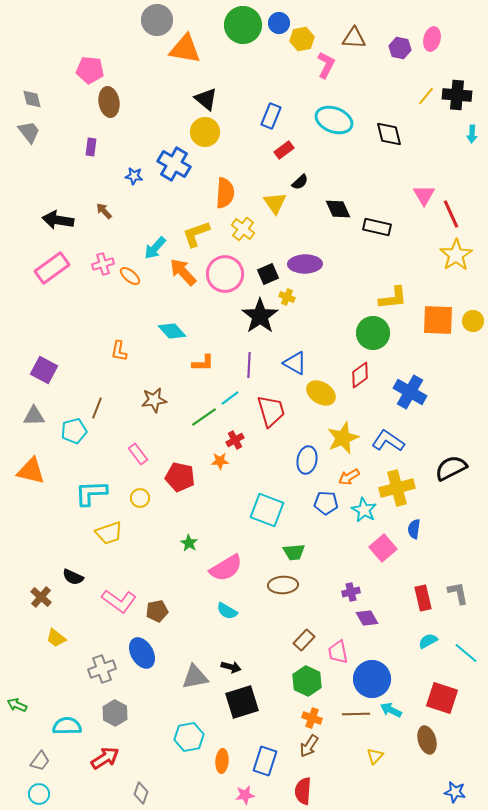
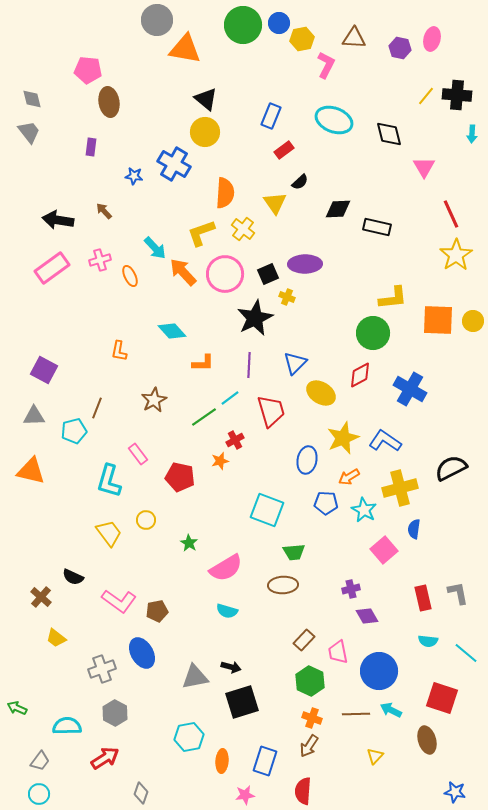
pink pentagon at (90, 70): moved 2 px left
pink triangle at (424, 195): moved 28 px up
black diamond at (338, 209): rotated 68 degrees counterclockwise
yellow L-shape at (196, 234): moved 5 px right, 1 px up
cyan arrow at (155, 248): rotated 85 degrees counterclockwise
pink cross at (103, 264): moved 3 px left, 4 px up
orange ellipse at (130, 276): rotated 25 degrees clockwise
black star at (260, 316): moved 5 px left, 2 px down; rotated 9 degrees clockwise
blue triangle at (295, 363): rotated 45 degrees clockwise
red diamond at (360, 375): rotated 8 degrees clockwise
blue cross at (410, 392): moved 3 px up
brown star at (154, 400): rotated 20 degrees counterclockwise
blue L-shape at (388, 441): moved 3 px left
orange star at (220, 461): rotated 12 degrees counterclockwise
yellow cross at (397, 488): moved 3 px right
cyan L-shape at (91, 493): moved 18 px right, 12 px up; rotated 72 degrees counterclockwise
yellow circle at (140, 498): moved 6 px right, 22 px down
yellow trapezoid at (109, 533): rotated 108 degrees counterclockwise
pink square at (383, 548): moved 1 px right, 2 px down
purple cross at (351, 592): moved 3 px up
cyan semicircle at (227, 611): rotated 15 degrees counterclockwise
purple diamond at (367, 618): moved 2 px up
cyan semicircle at (428, 641): rotated 144 degrees counterclockwise
blue circle at (372, 679): moved 7 px right, 8 px up
green hexagon at (307, 681): moved 3 px right
green arrow at (17, 705): moved 3 px down
